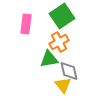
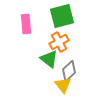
green square: rotated 20 degrees clockwise
pink rectangle: rotated 12 degrees counterclockwise
green triangle: rotated 48 degrees clockwise
gray diamond: rotated 60 degrees clockwise
